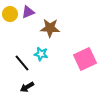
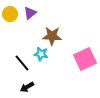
purple triangle: moved 2 px right, 1 px down; rotated 16 degrees counterclockwise
brown star: moved 2 px right, 8 px down
